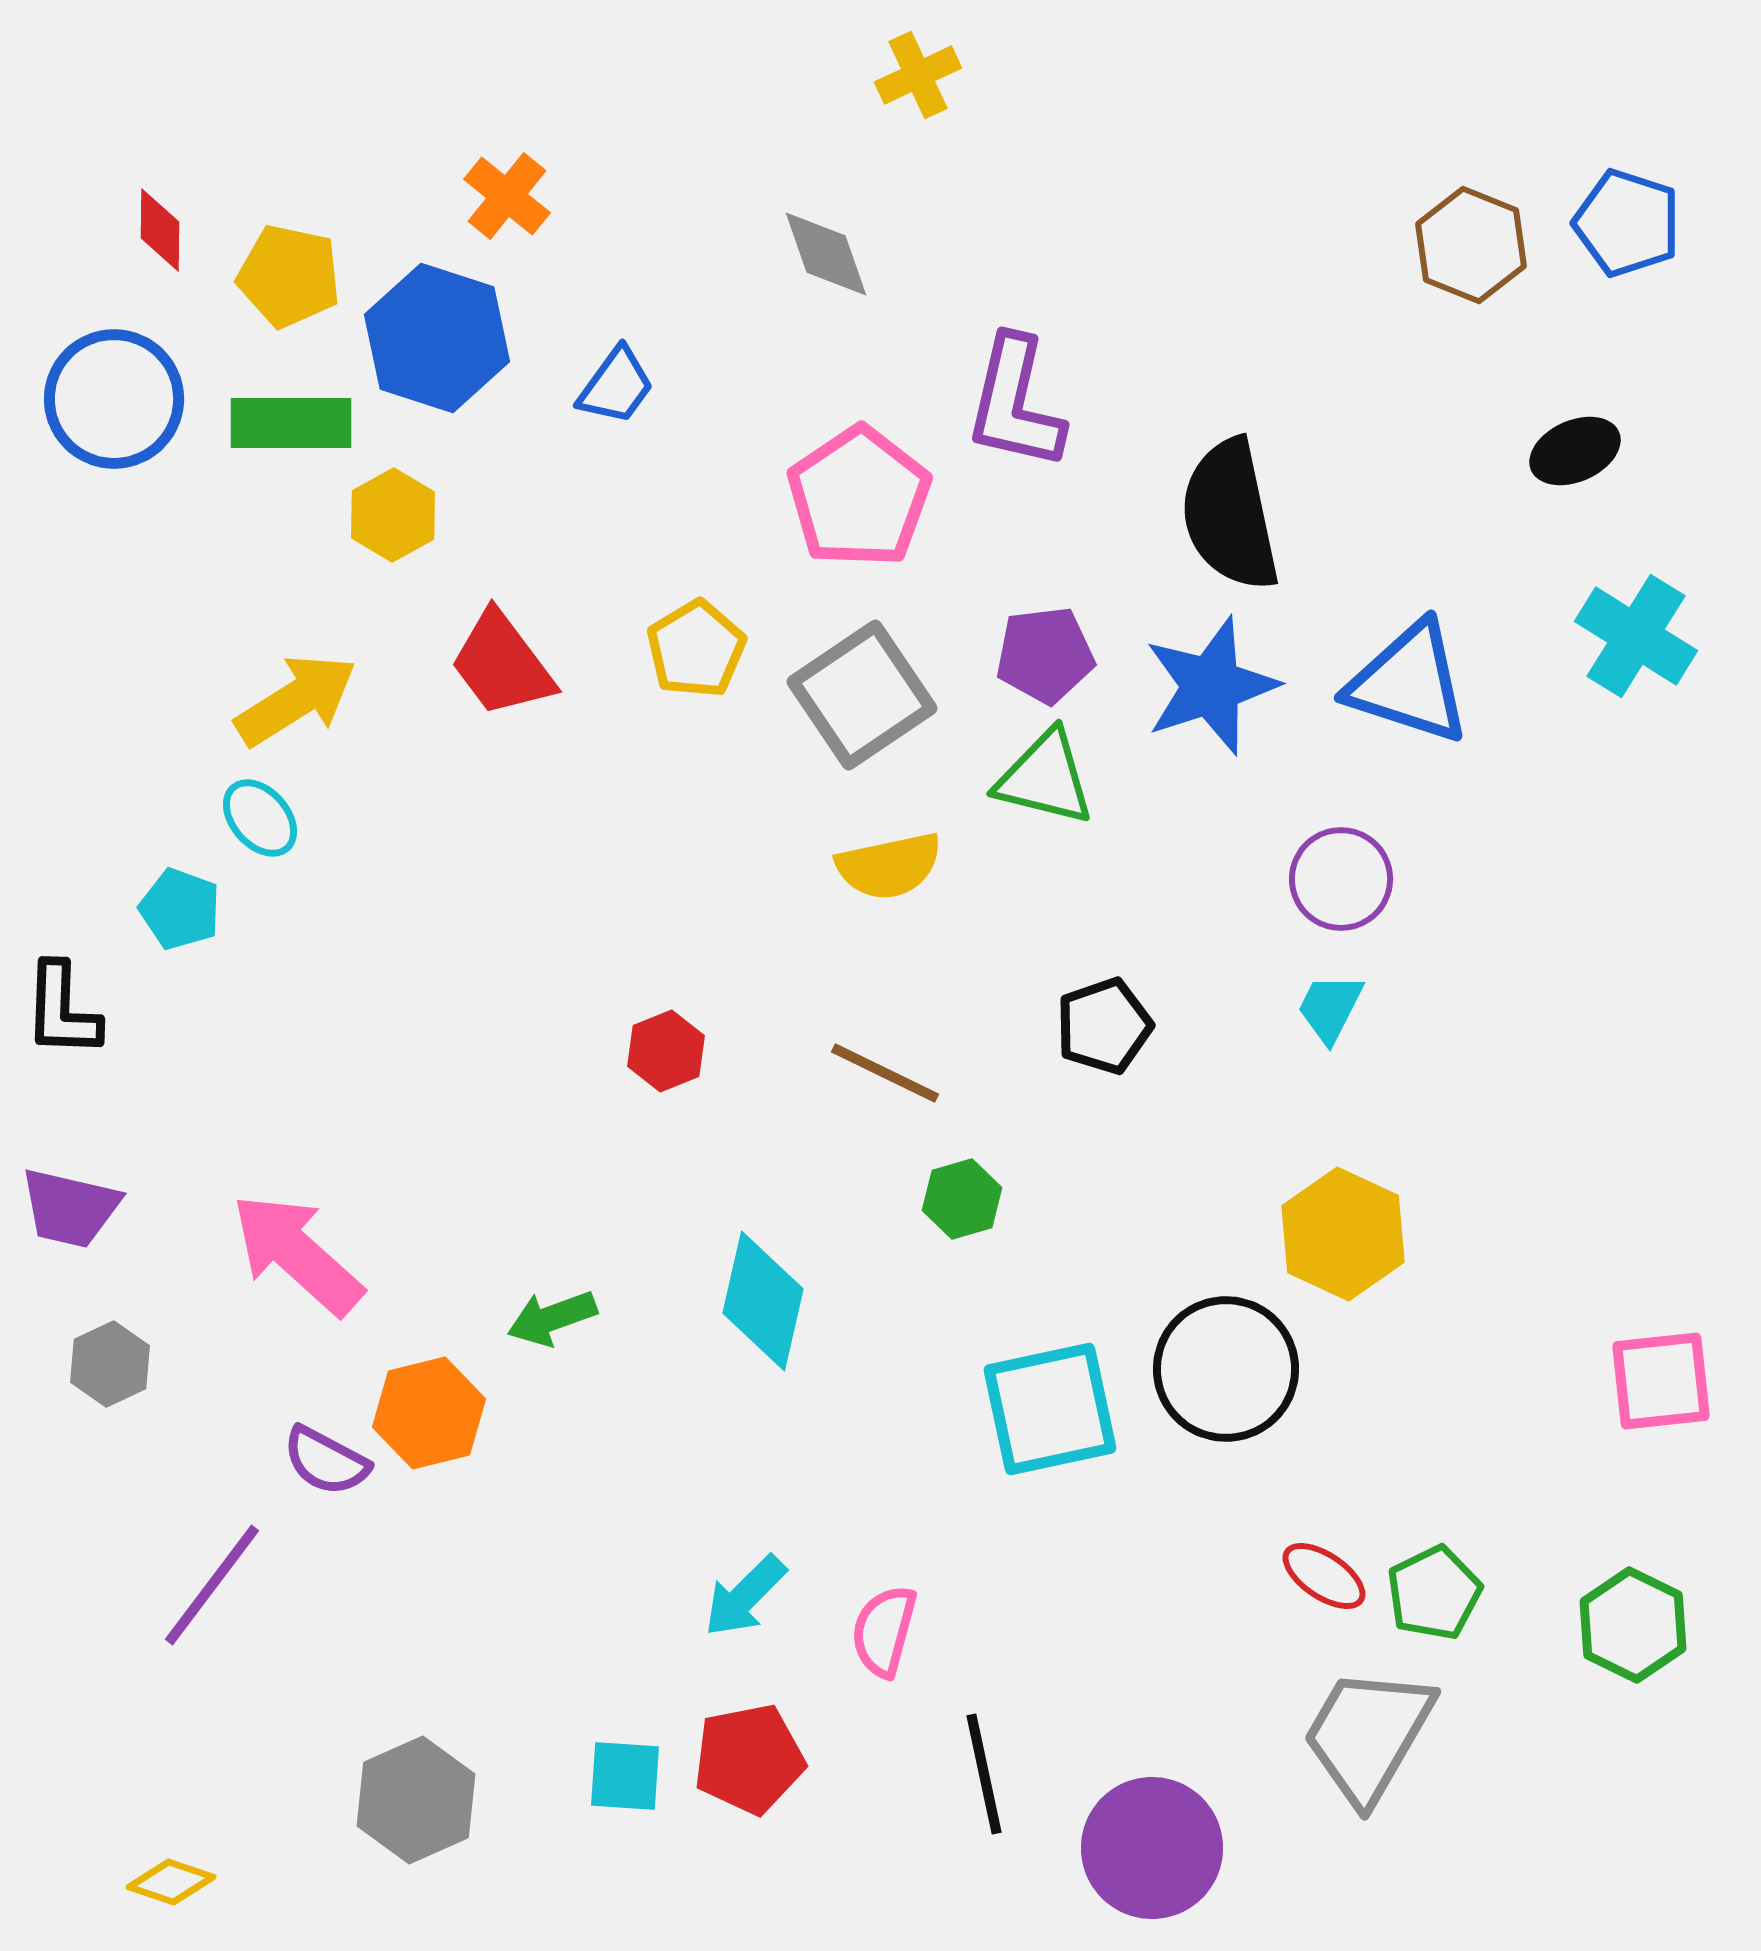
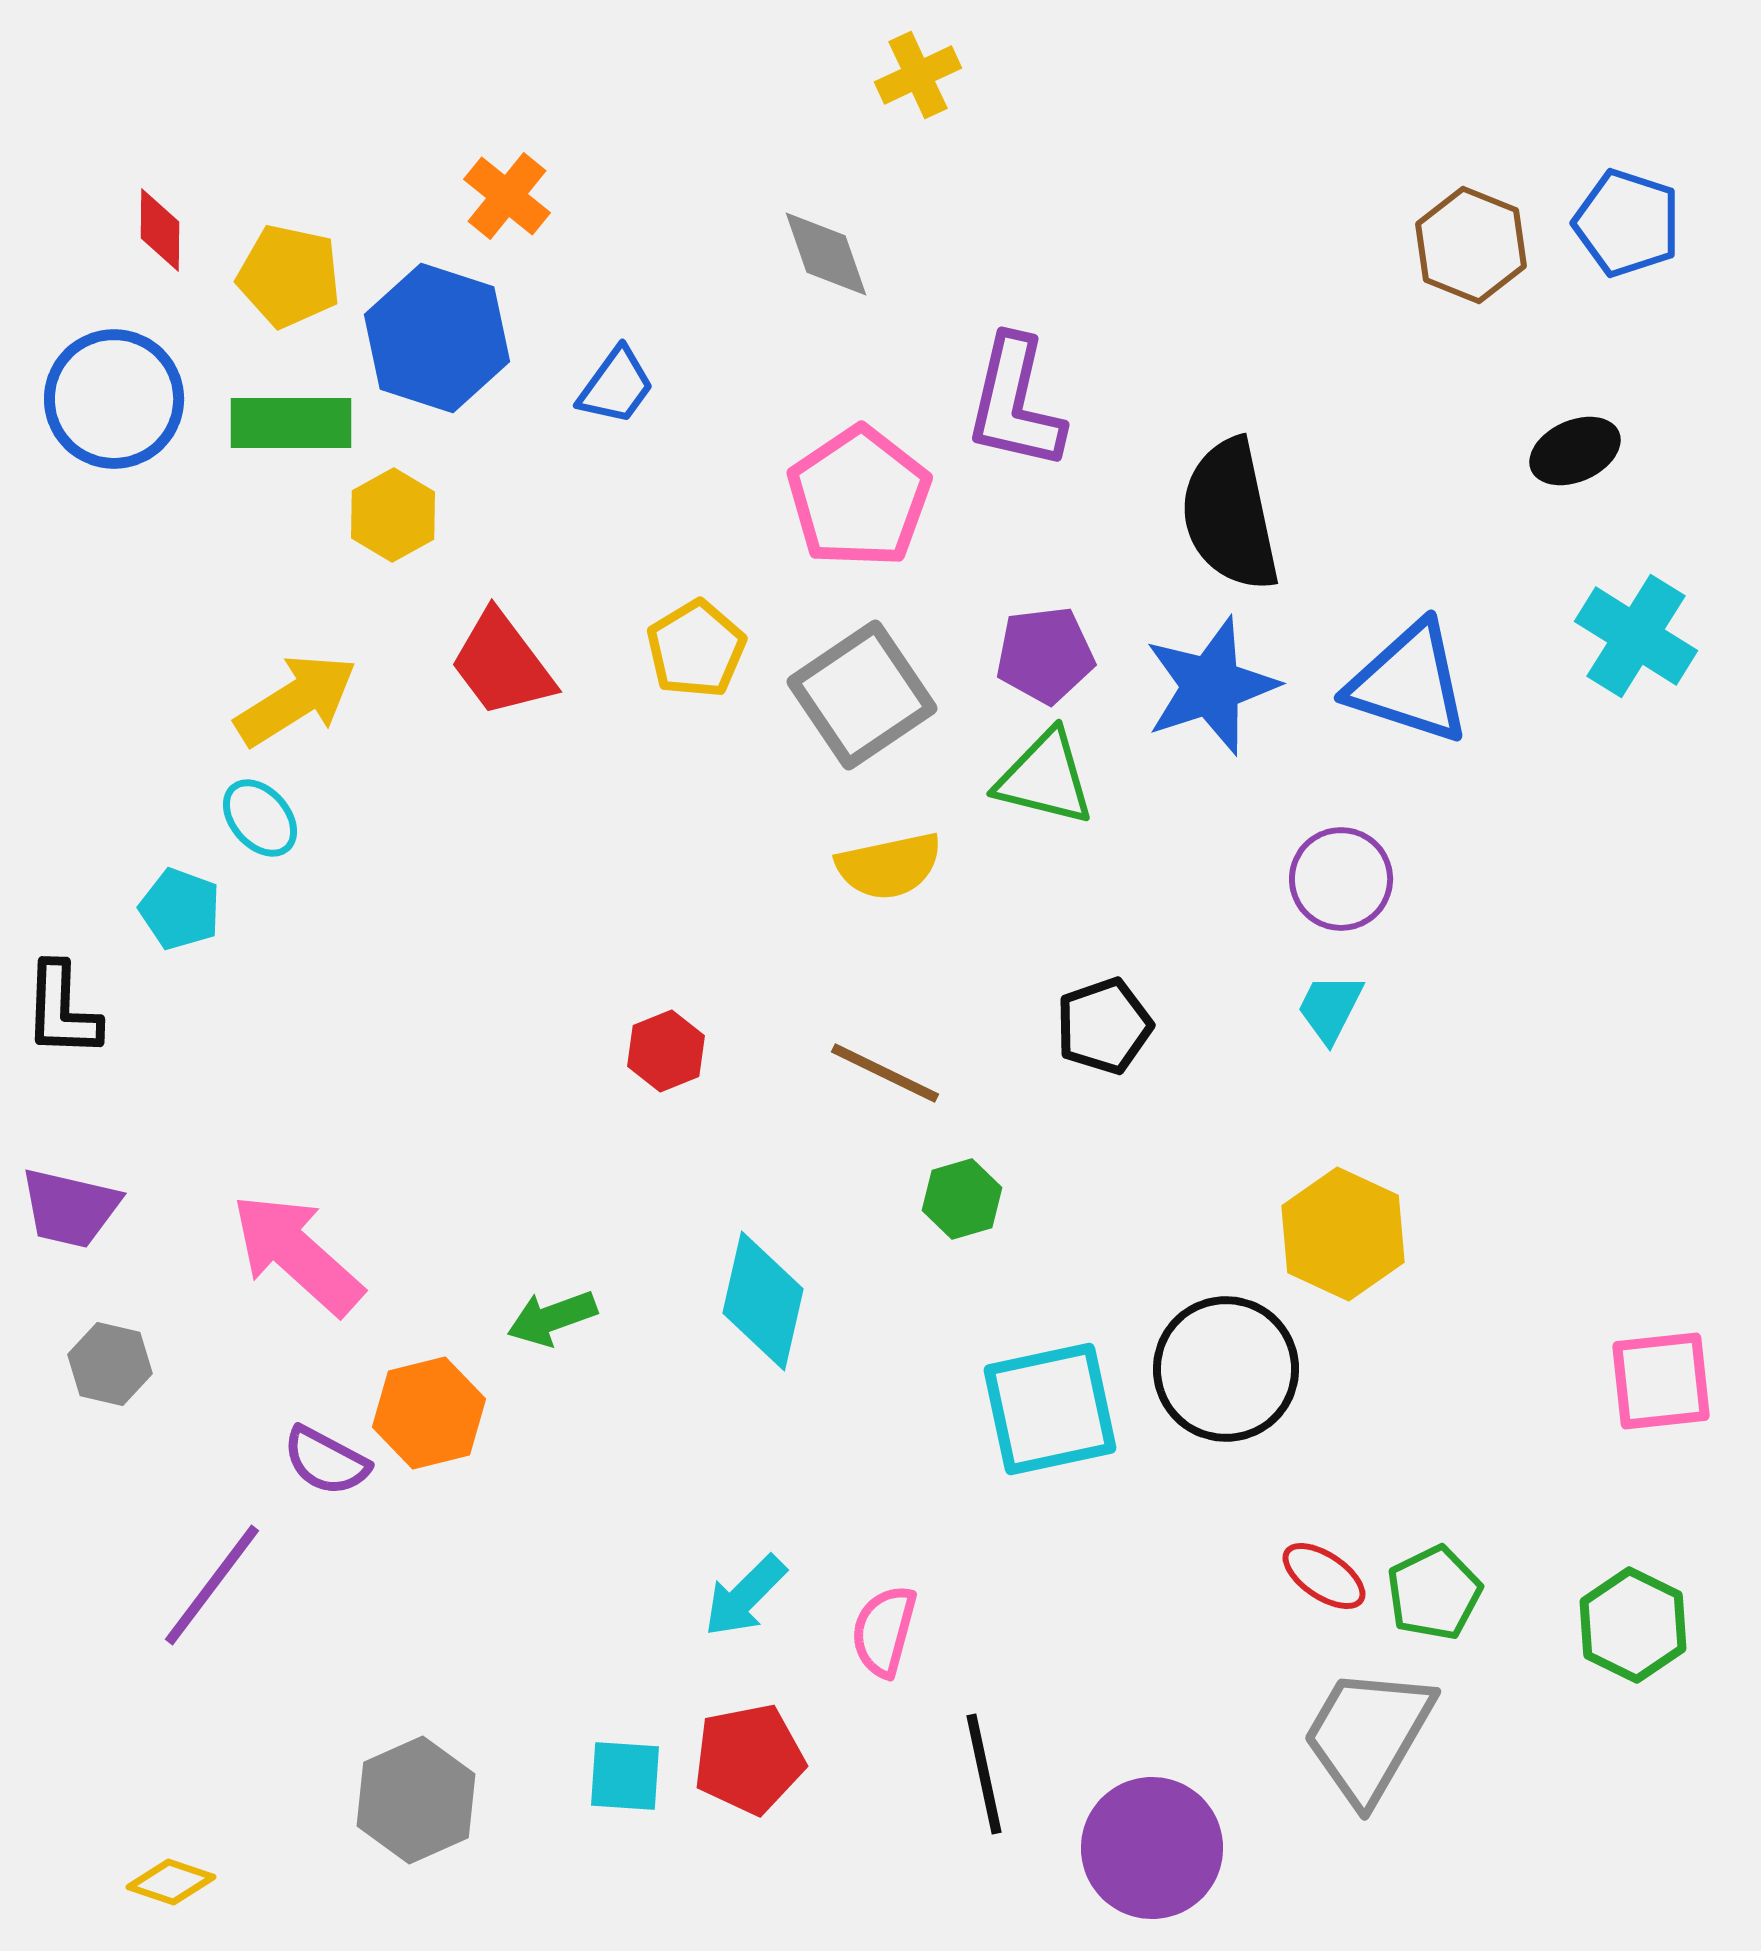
gray hexagon at (110, 1364): rotated 22 degrees counterclockwise
